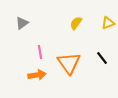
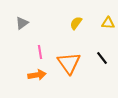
yellow triangle: rotated 24 degrees clockwise
